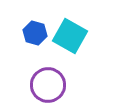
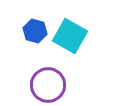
blue hexagon: moved 2 px up
